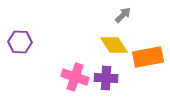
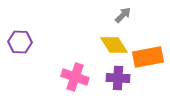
purple cross: moved 12 px right
